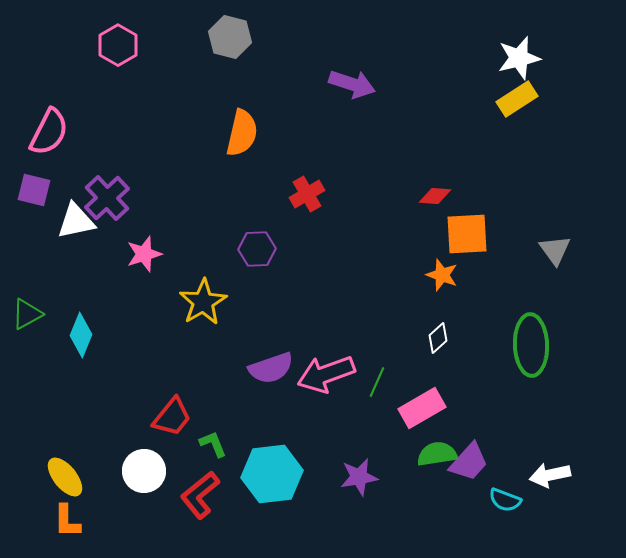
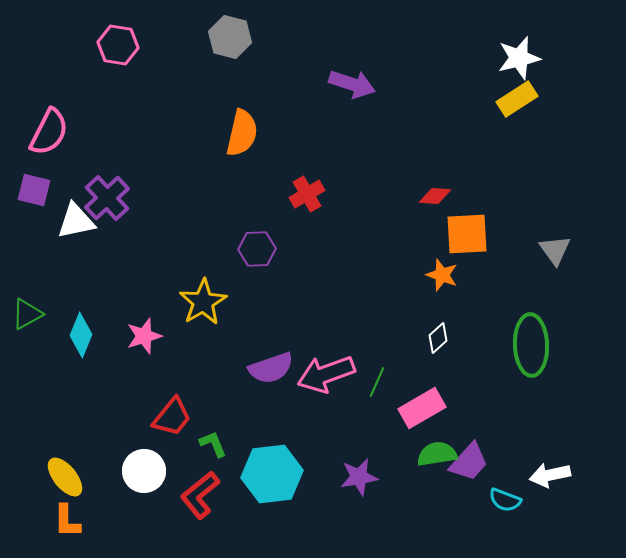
pink hexagon: rotated 21 degrees counterclockwise
pink star: moved 82 px down
